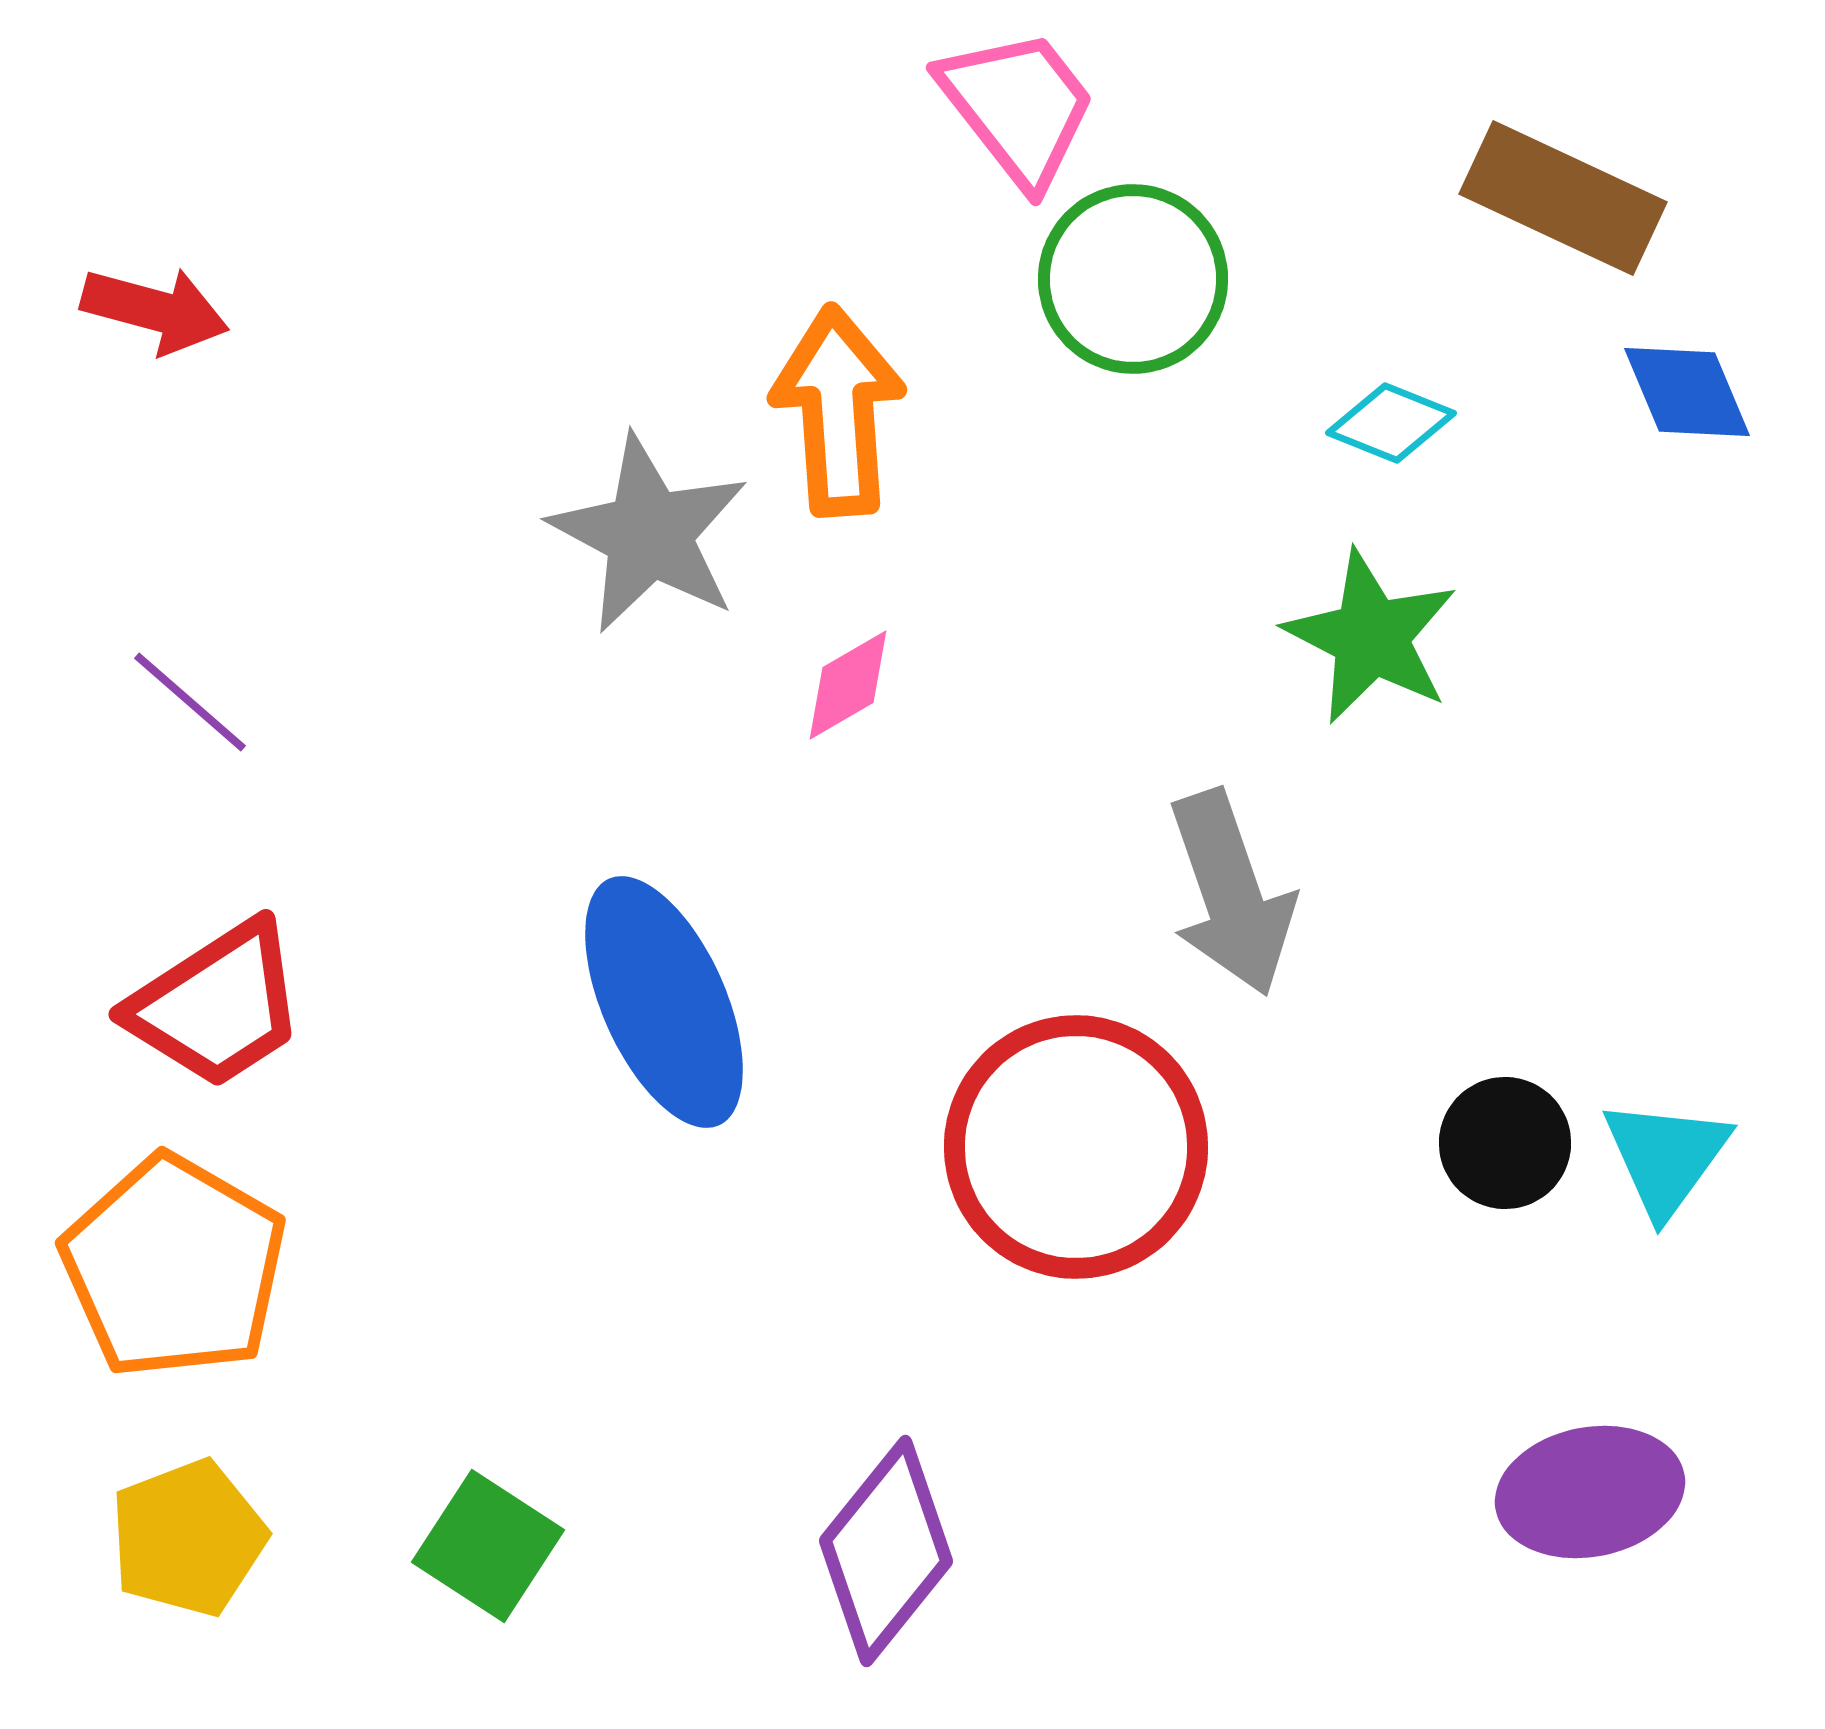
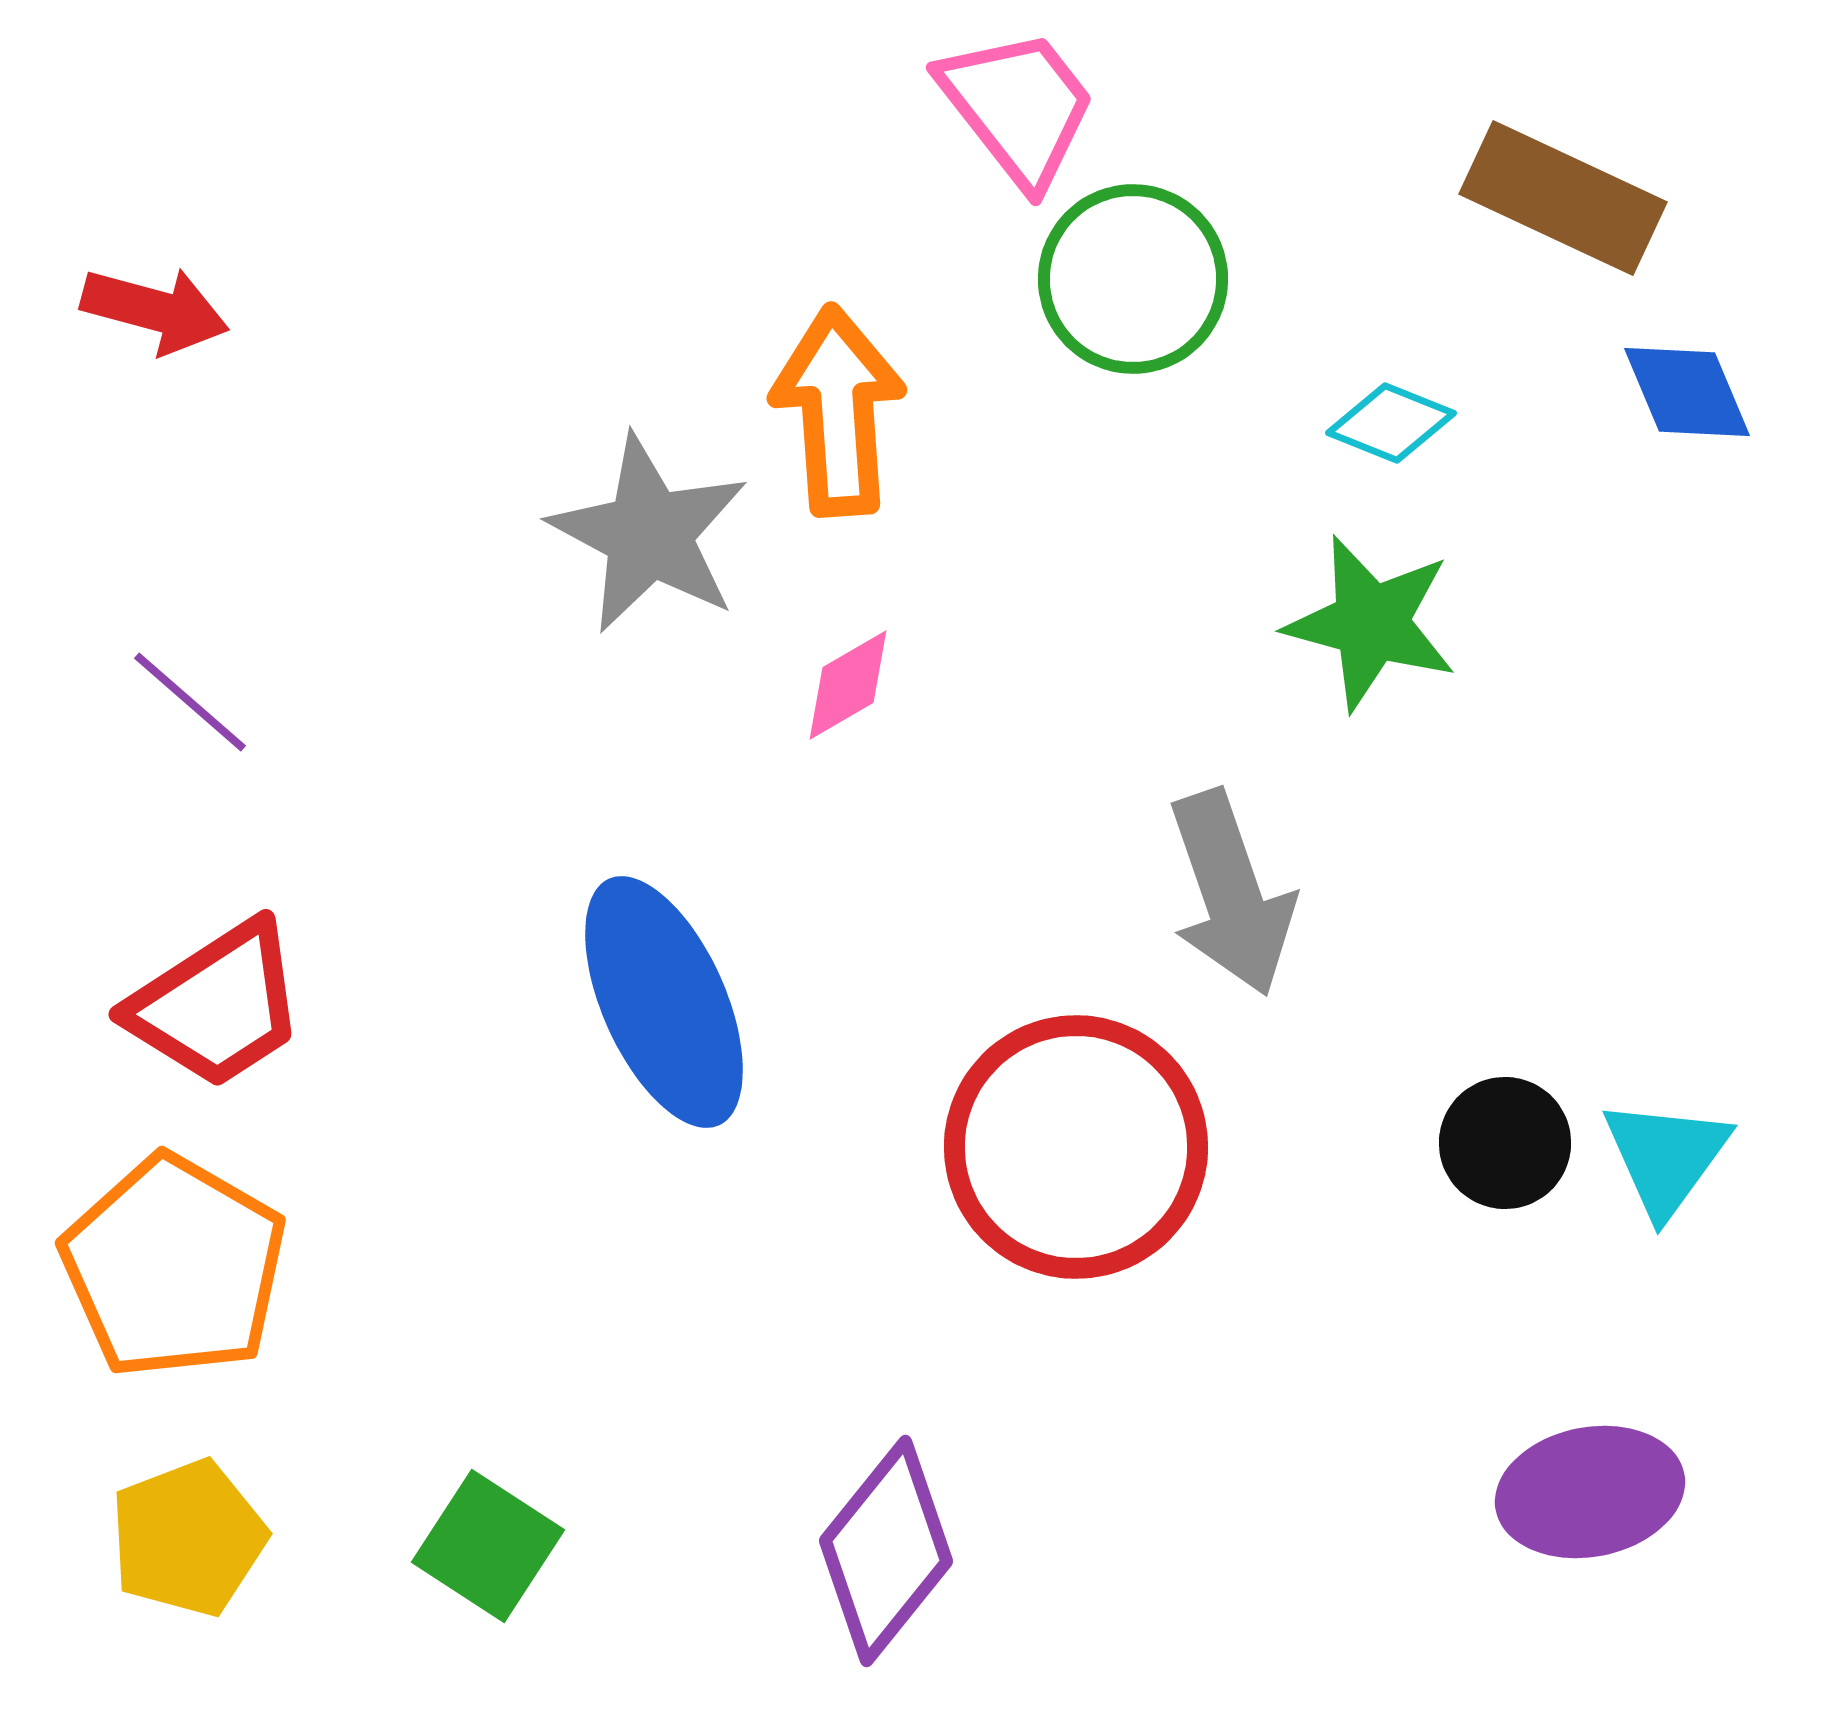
green star: moved 14 px up; rotated 12 degrees counterclockwise
